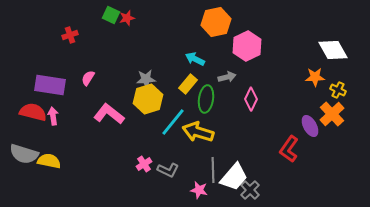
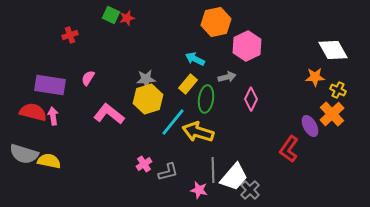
gray L-shape: moved 2 px down; rotated 40 degrees counterclockwise
